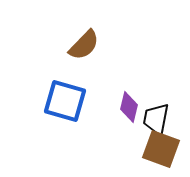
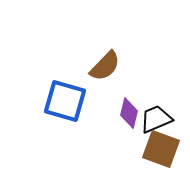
brown semicircle: moved 21 px right, 21 px down
purple diamond: moved 6 px down
black trapezoid: rotated 56 degrees clockwise
